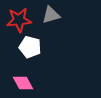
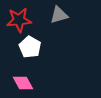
gray triangle: moved 8 px right
white pentagon: rotated 15 degrees clockwise
